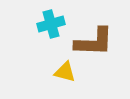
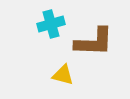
yellow triangle: moved 2 px left, 3 px down
